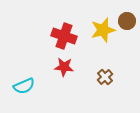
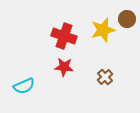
brown circle: moved 2 px up
